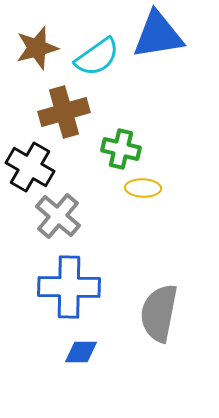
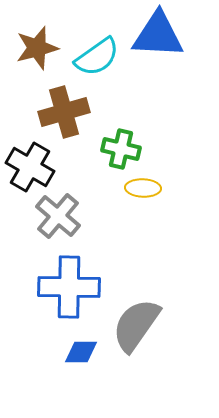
blue triangle: rotated 12 degrees clockwise
gray semicircle: moved 23 px left, 12 px down; rotated 24 degrees clockwise
